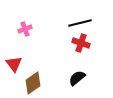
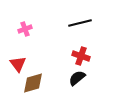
red cross: moved 13 px down
red triangle: moved 4 px right
brown diamond: rotated 20 degrees clockwise
